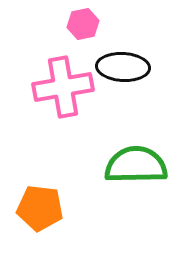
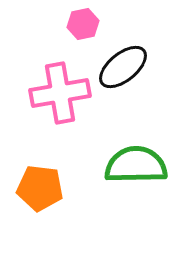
black ellipse: rotated 42 degrees counterclockwise
pink cross: moved 3 px left, 6 px down
orange pentagon: moved 20 px up
